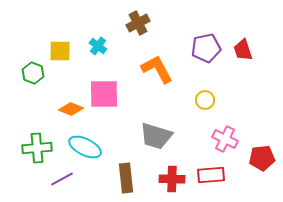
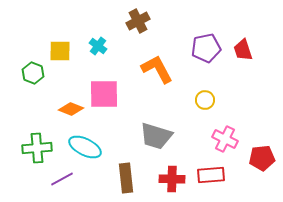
brown cross: moved 2 px up
